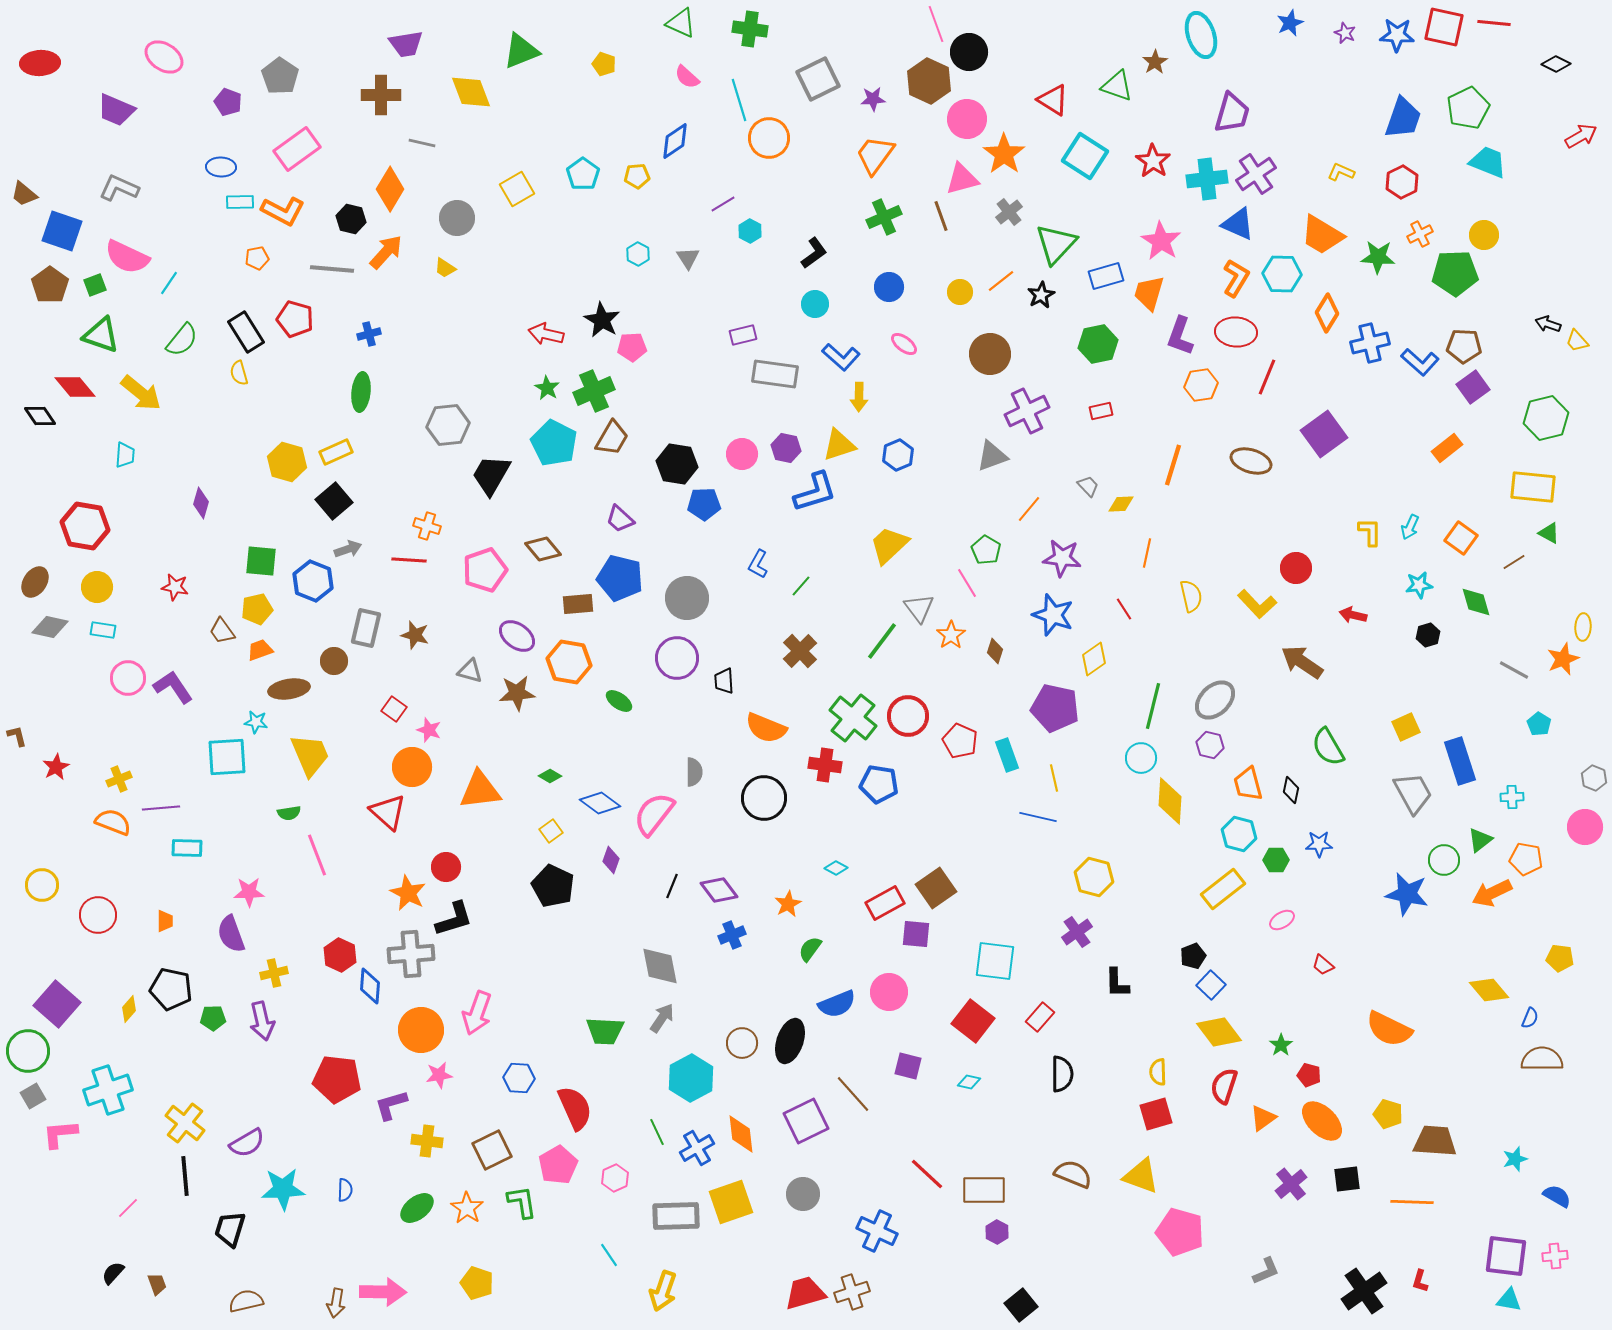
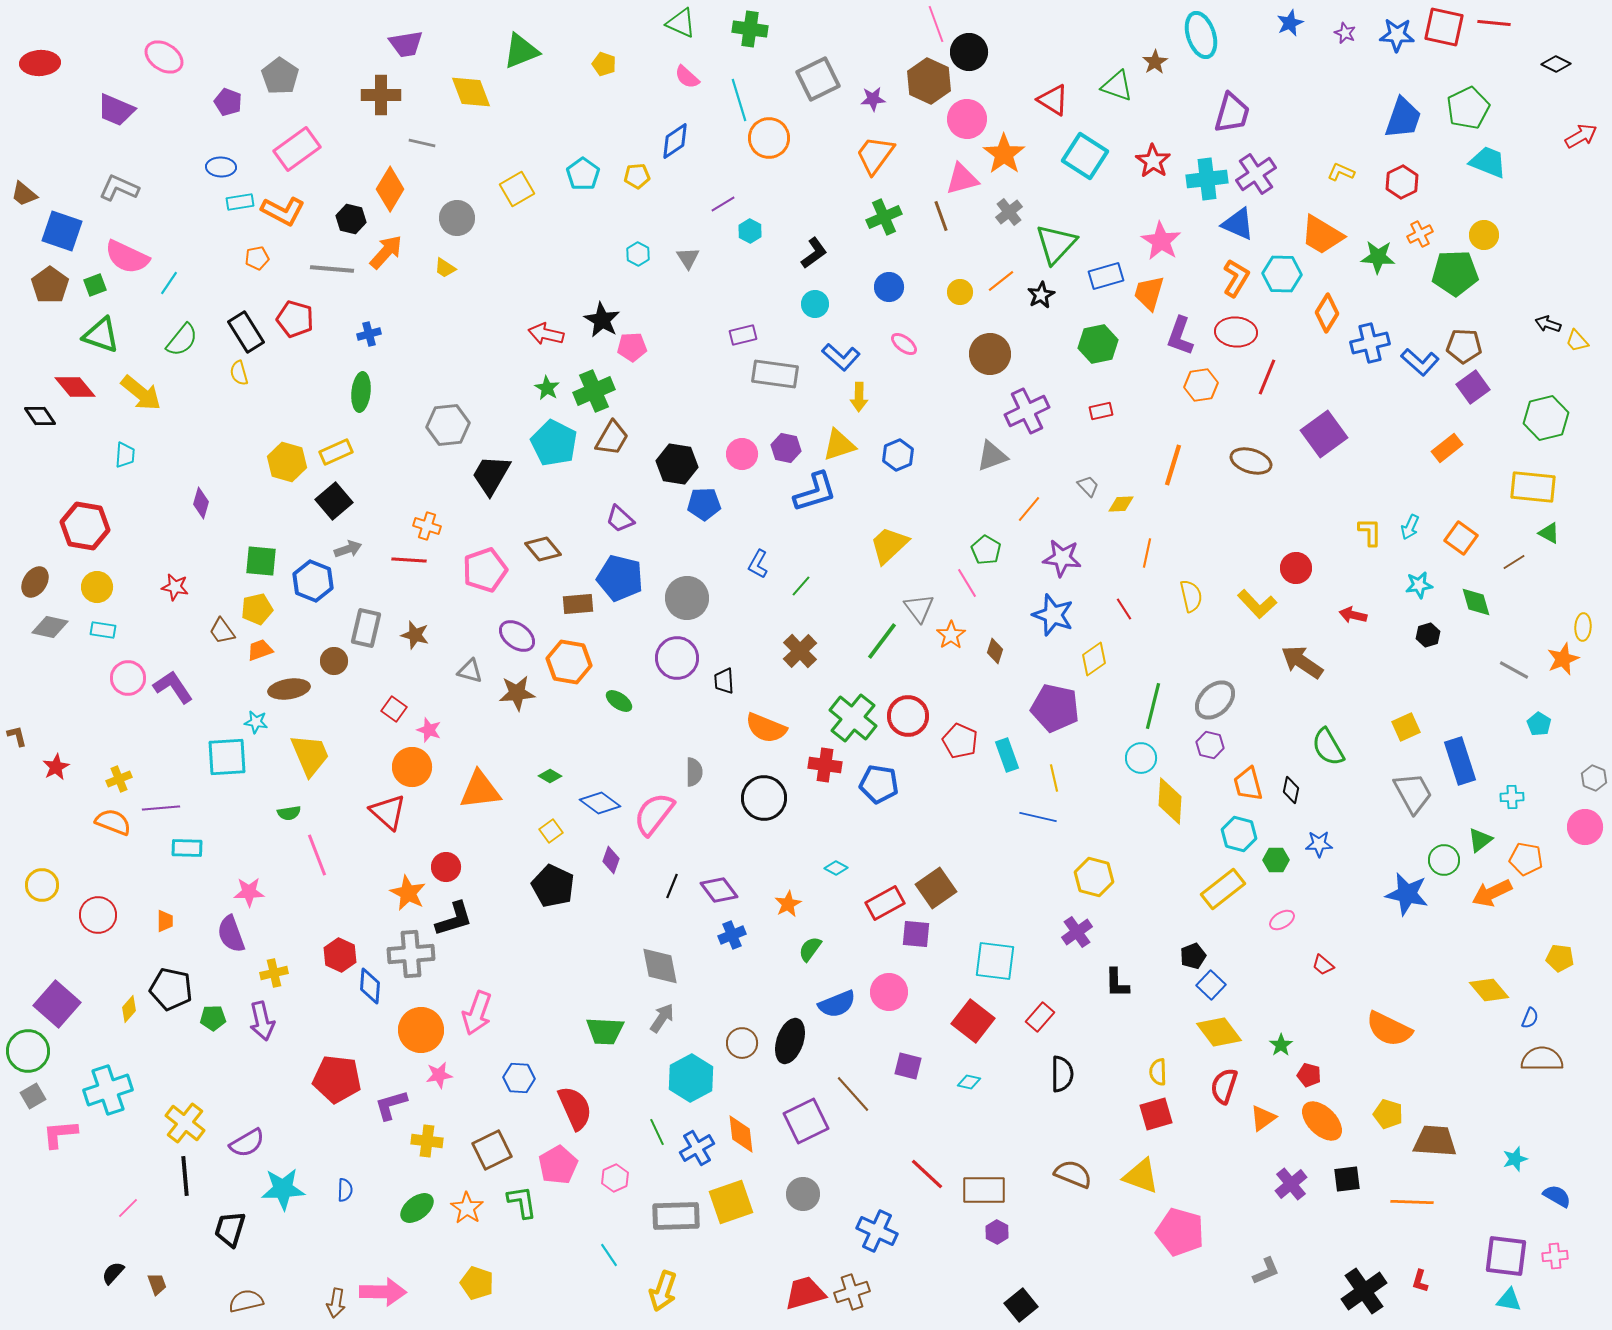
cyan rectangle at (240, 202): rotated 8 degrees counterclockwise
